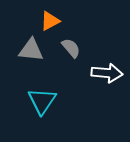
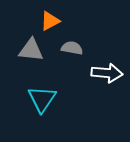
gray semicircle: moved 1 px right; rotated 40 degrees counterclockwise
cyan triangle: moved 2 px up
